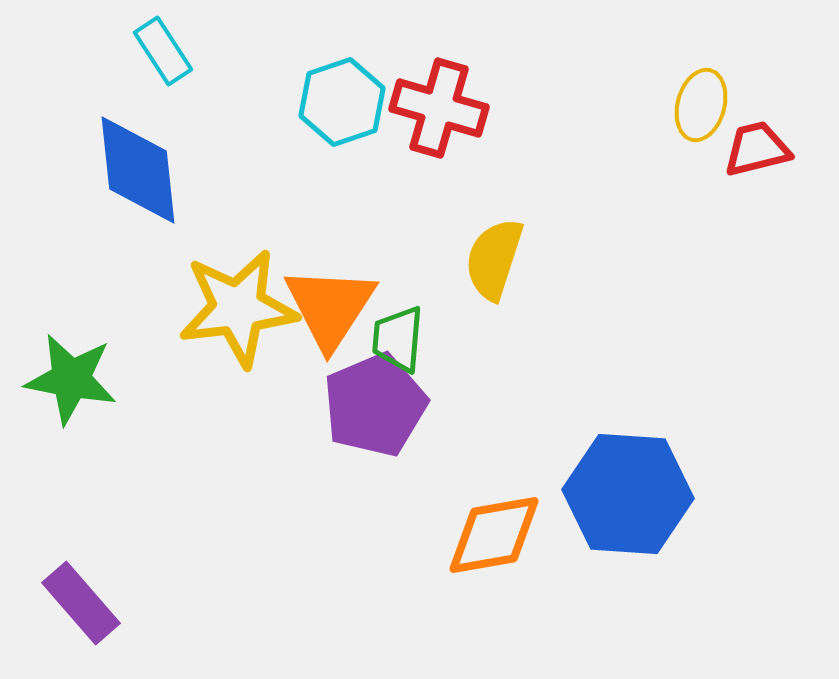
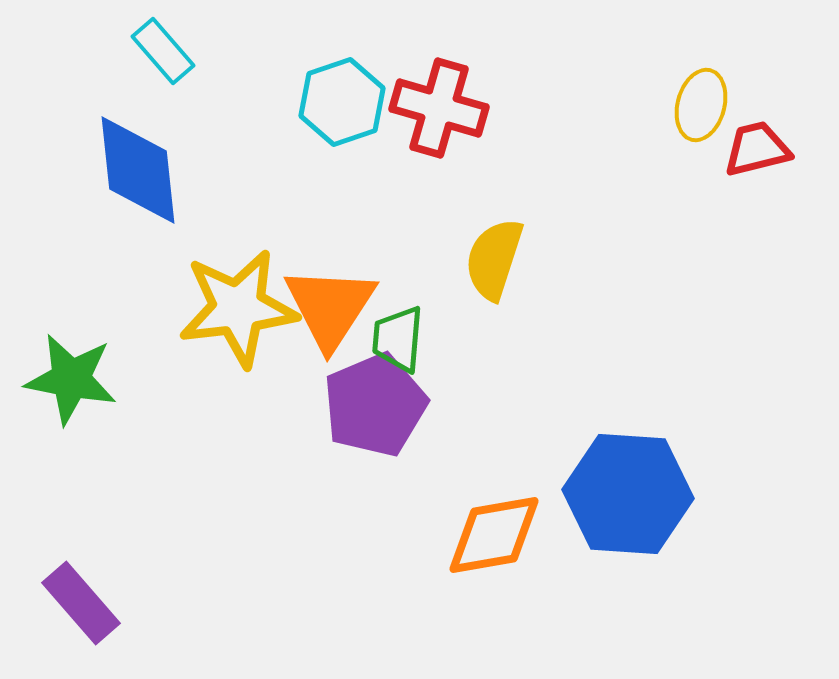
cyan rectangle: rotated 8 degrees counterclockwise
